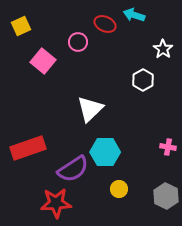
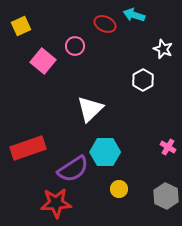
pink circle: moved 3 px left, 4 px down
white star: rotated 12 degrees counterclockwise
pink cross: rotated 21 degrees clockwise
